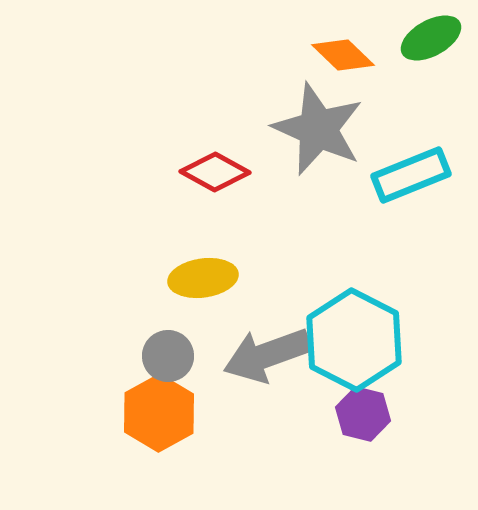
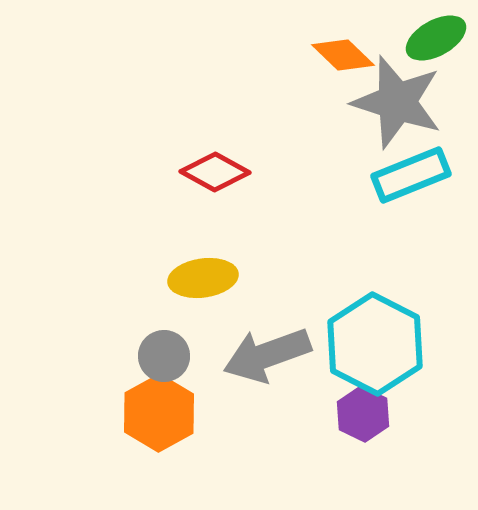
green ellipse: moved 5 px right
gray star: moved 79 px right, 27 px up; rotated 6 degrees counterclockwise
cyan hexagon: moved 21 px right, 4 px down
gray circle: moved 4 px left
purple hexagon: rotated 12 degrees clockwise
